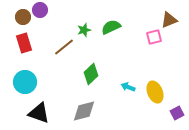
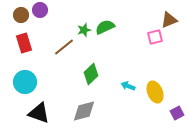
brown circle: moved 2 px left, 2 px up
green semicircle: moved 6 px left
pink square: moved 1 px right
cyan arrow: moved 1 px up
